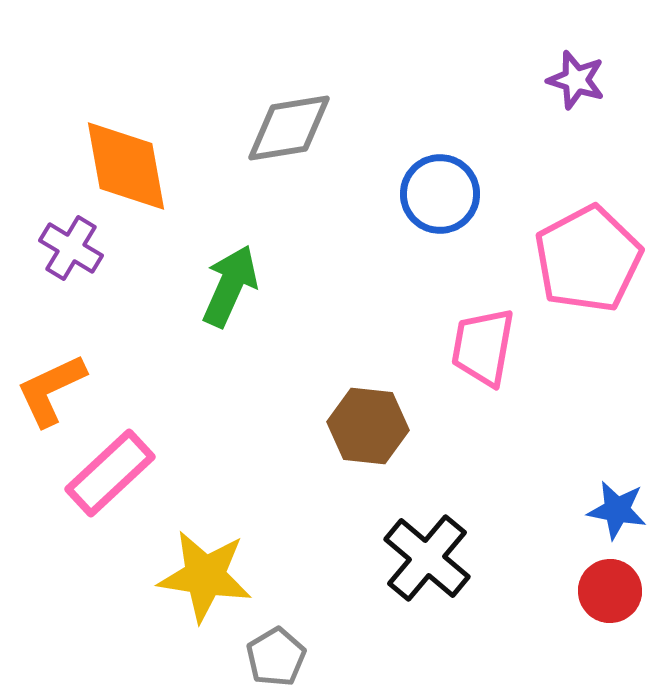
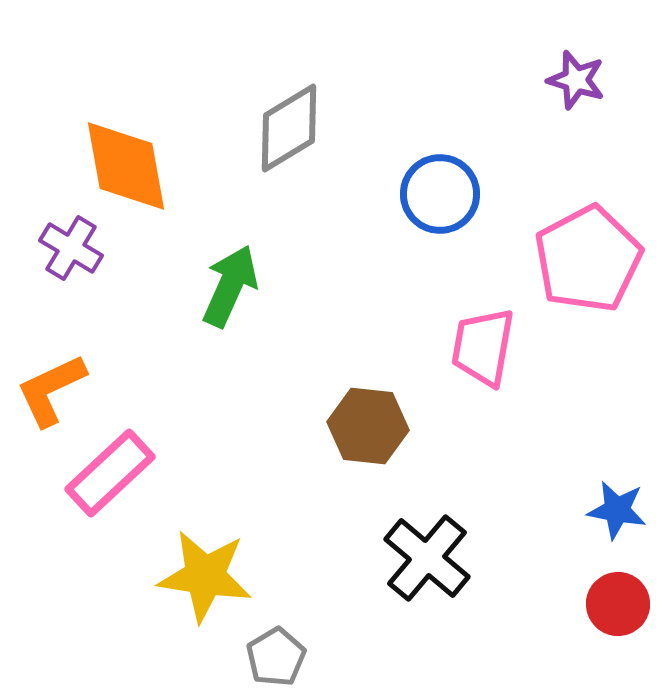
gray diamond: rotated 22 degrees counterclockwise
red circle: moved 8 px right, 13 px down
